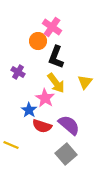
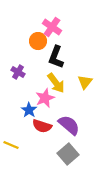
pink star: rotated 18 degrees clockwise
gray square: moved 2 px right
